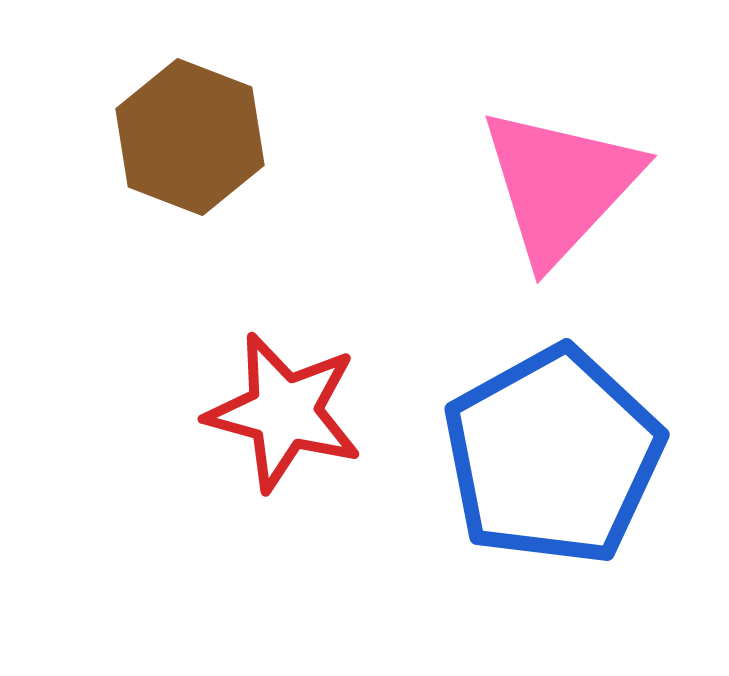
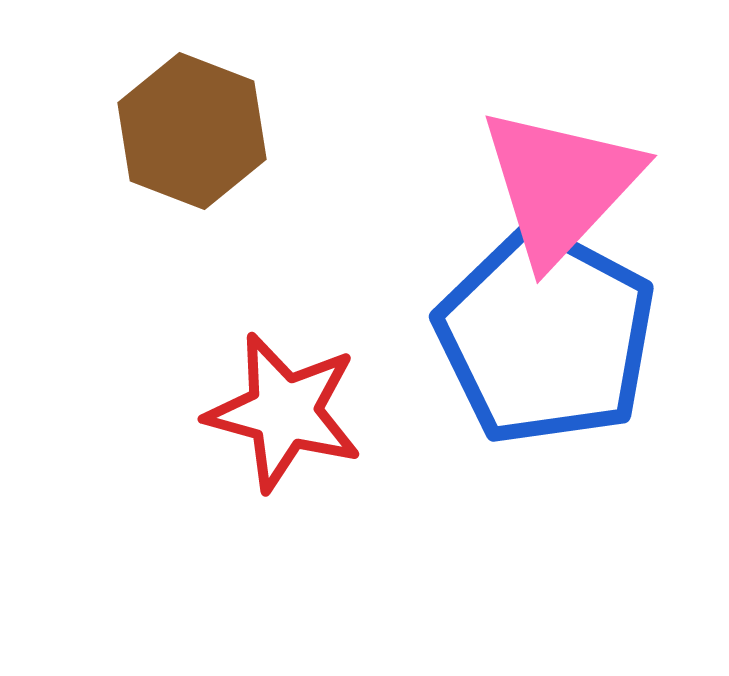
brown hexagon: moved 2 px right, 6 px up
blue pentagon: moved 7 px left, 120 px up; rotated 15 degrees counterclockwise
